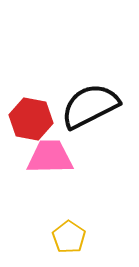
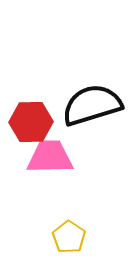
black semicircle: moved 2 px right, 1 px up; rotated 10 degrees clockwise
red hexagon: moved 3 px down; rotated 12 degrees counterclockwise
